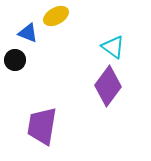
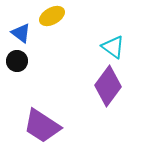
yellow ellipse: moved 4 px left
blue triangle: moved 7 px left; rotated 15 degrees clockwise
black circle: moved 2 px right, 1 px down
purple trapezoid: rotated 66 degrees counterclockwise
